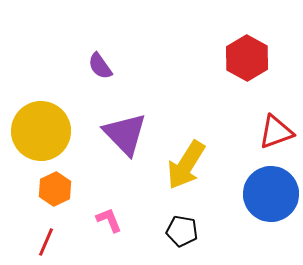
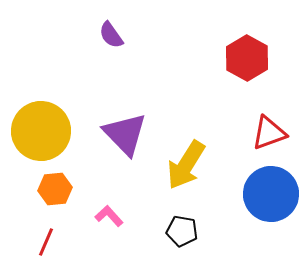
purple semicircle: moved 11 px right, 31 px up
red triangle: moved 7 px left, 1 px down
orange hexagon: rotated 20 degrees clockwise
pink L-shape: moved 4 px up; rotated 20 degrees counterclockwise
